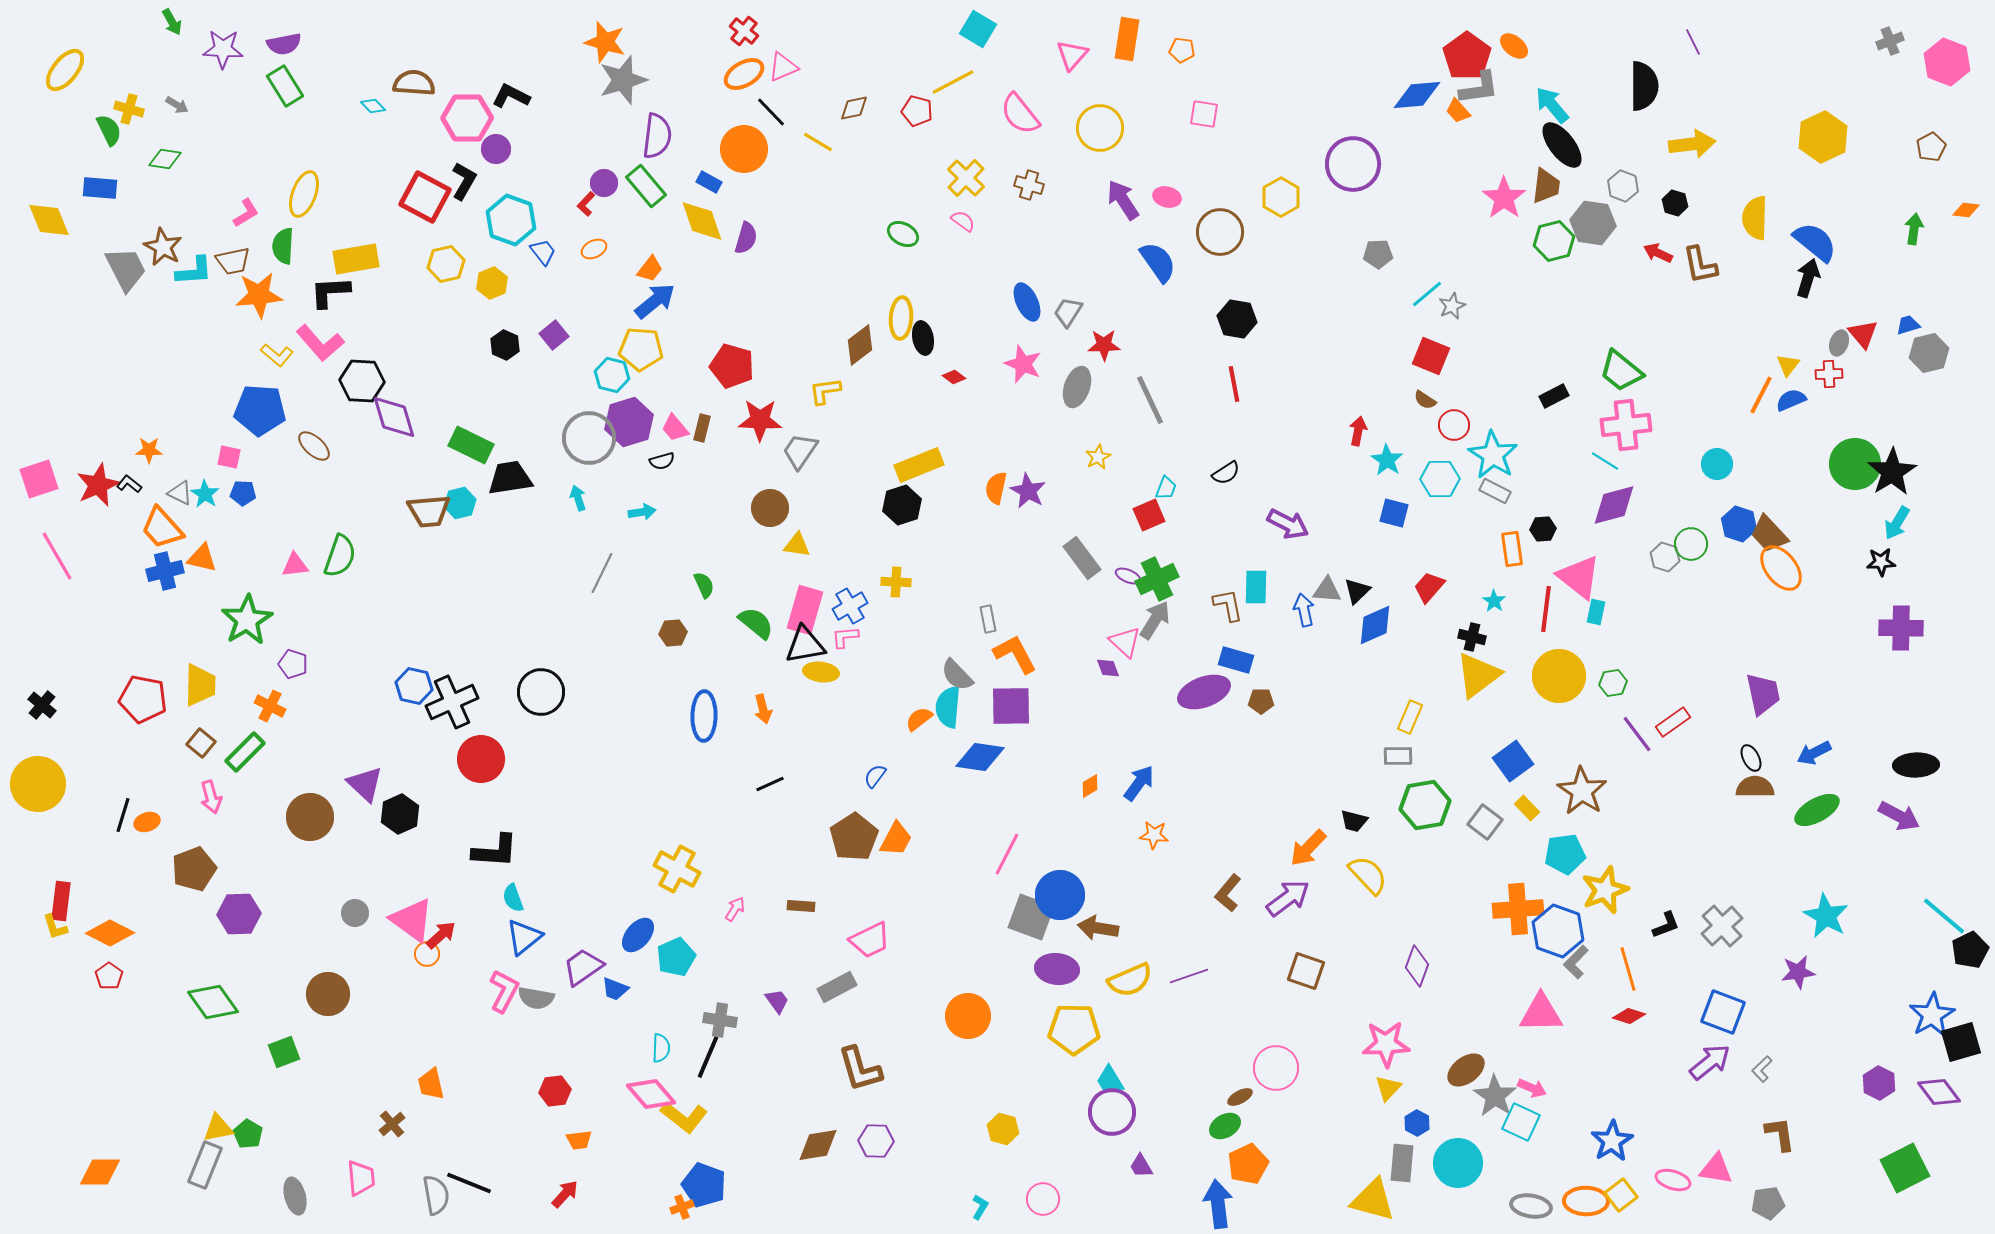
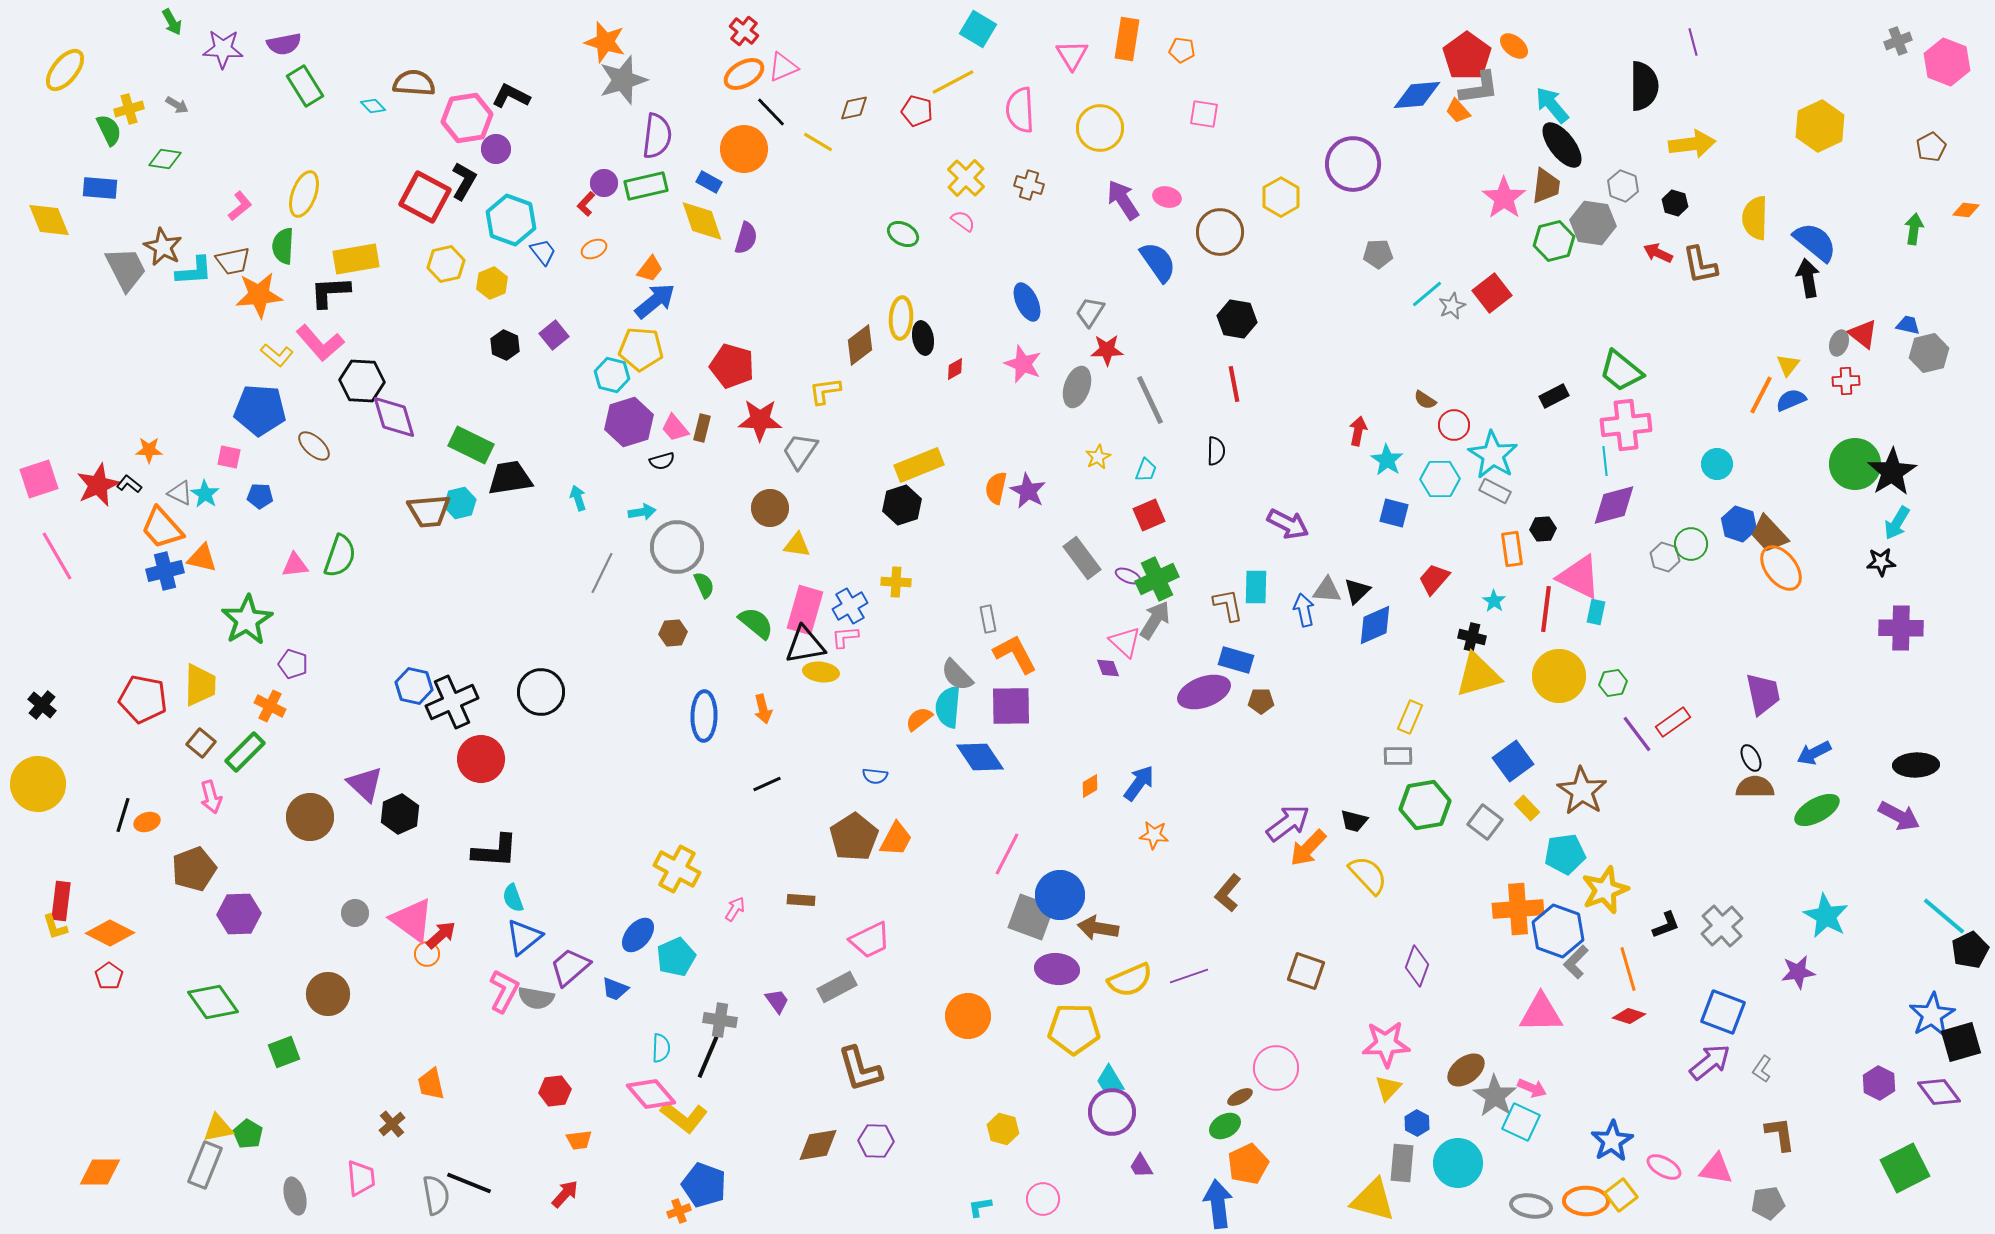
gray cross at (1890, 41): moved 8 px right
purple line at (1693, 42): rotated 12 degrees clockwise
pink triangle at (1072, 55): rotated 12 degrees counterclockwise
green rectangle at (285, 86): moved 20 px right
yellow cross at (129, 109): rotated 32 degrees counterclockwise
pink semicircle at (1020, 114): moved 4 px up; rotated 36 degrees clockwise
pink hexagon at (467, 118): rotated 9 degrees counterclockwise
yellow hexagon at (1823, 137): moved 3 px left, 11 px up
green rectangle at (646, 186): rotated 63 degrees counterclockwise
pink L-shape at (246, 213): moved 6 px left, 7 px up; rotated 8 degrees counterclockwise
black arrow at (1808, 278): rotated 27 degrees counterclockwise
gray trapezoid at (1068, 312): moved 22 px right
blue trapezoid at (1908, 325): rotated 30 degrees clockwise
red triangle at (1863, 334): rotated 12 degrees counterclockwise
red star at (1104, 345): moved 3 px right, 5 px down
red square at (1431, 356): moved 61 px right, 63 px up; rotated 30 degrees clockwise
red cross at (1829, 374): moved 17 px right, 7 px down
red diamond at (954, 377): moved 1 px right, 8 px up; rotated 65 degrees counterclockwise
gray circle at (589, 438): moved 88 px right, 109 px down
cyan line at (1605, 461): rotated 52 degrees clockwise
black semicircle at (1226, 473): moved 10 px left, 22 px up; rotated 56 degrees counterclockwise
cyan trapezoid at (1166, 488): moved 20 px left, 18 px up
blue pentagon at (243, 493): moved 17 px right, 3 px down
pink triangle at (1579, 577): rotated 12 degrees counterclockwise
red trapezoid at (1429, 587): moved 5 px right, 8 px up
yellow triangle at (1478, 675): rotated 21 degrees clockwise
blue diamond at (980, 757): rotated 48 degrees clockwise
blue semicircle at (875, 776): rotated 120 degrees counterclockwise
black line at (770, 784): moved 3 px left
purple arrow at (1288, 898): moved 75 px up
brown rectangle at (801, 906): moved 6 px up
purple trapezoid at (583, 967): moved 13 px left; rotated 6 degrees counterclockwise
gray L-shape at (1762, 1069): rotated 12 degrees counterclockwise
pink ellipse at (1673, 1180): moved 9 px left, 13 px up; rotated 12 degrees clockwise
orange cross at (682, 1207): moved 3 px left, 4 px down
cyan L-shape at (980, 1207): rotated 130 degrees counterclockwise
